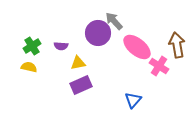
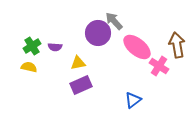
purple semicircle: moved 6 px left, 1 px down
blue triangle: rotated 12 degrees clockwise
